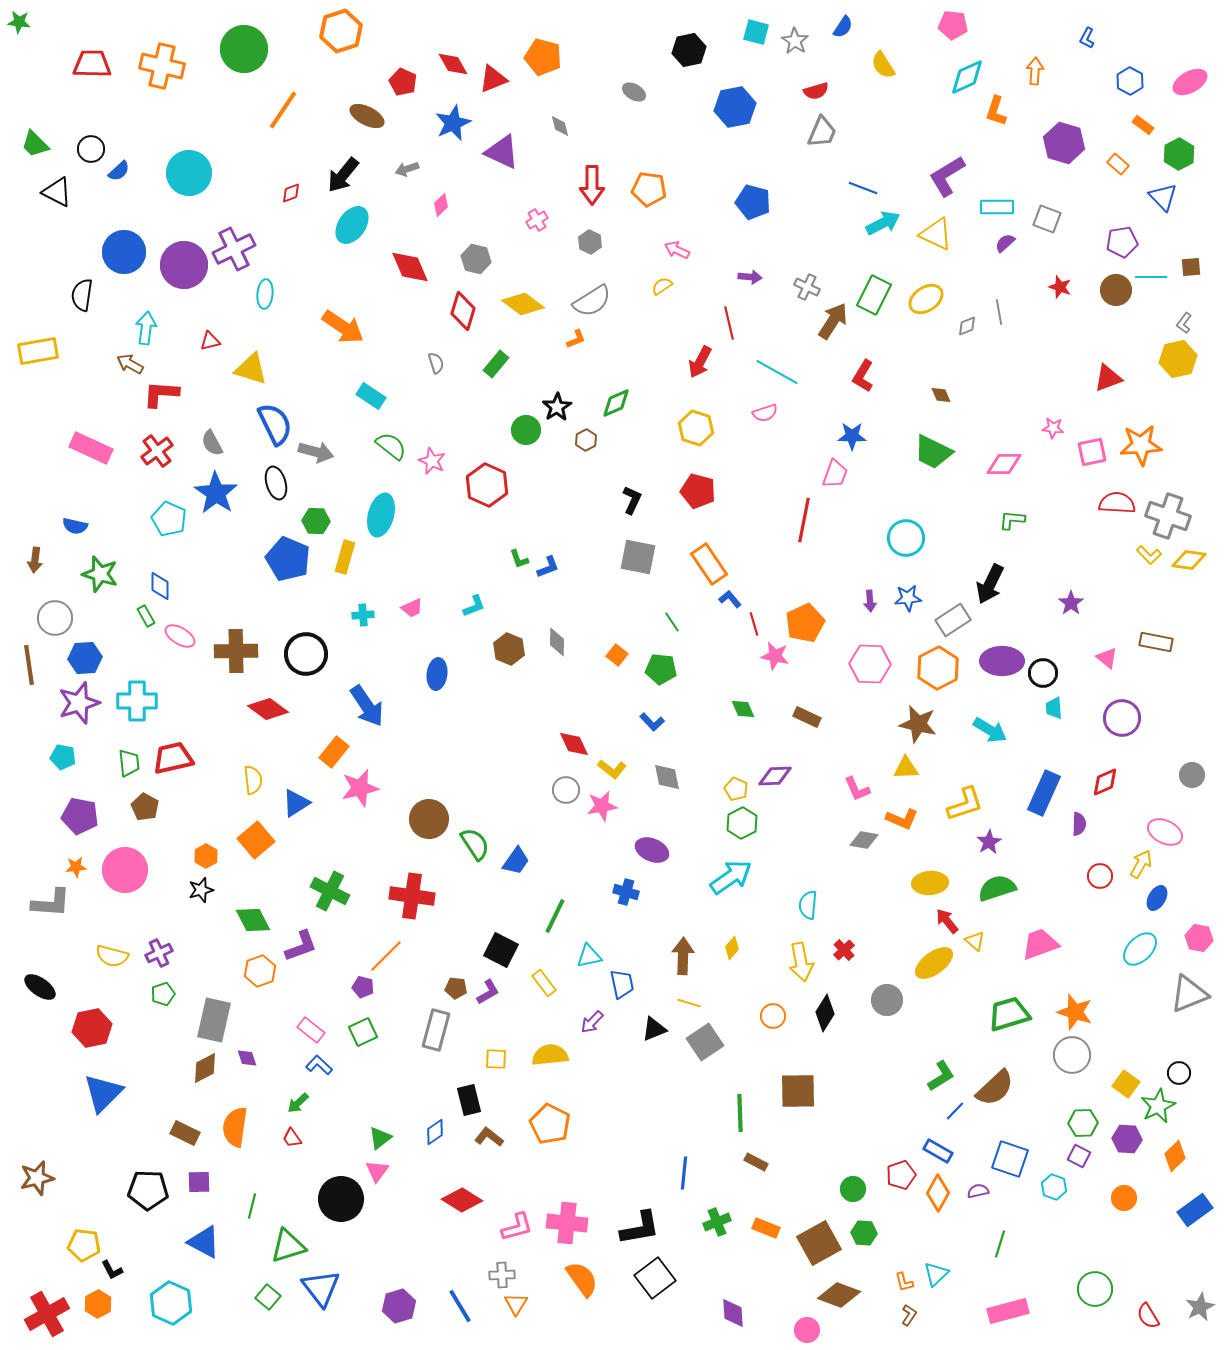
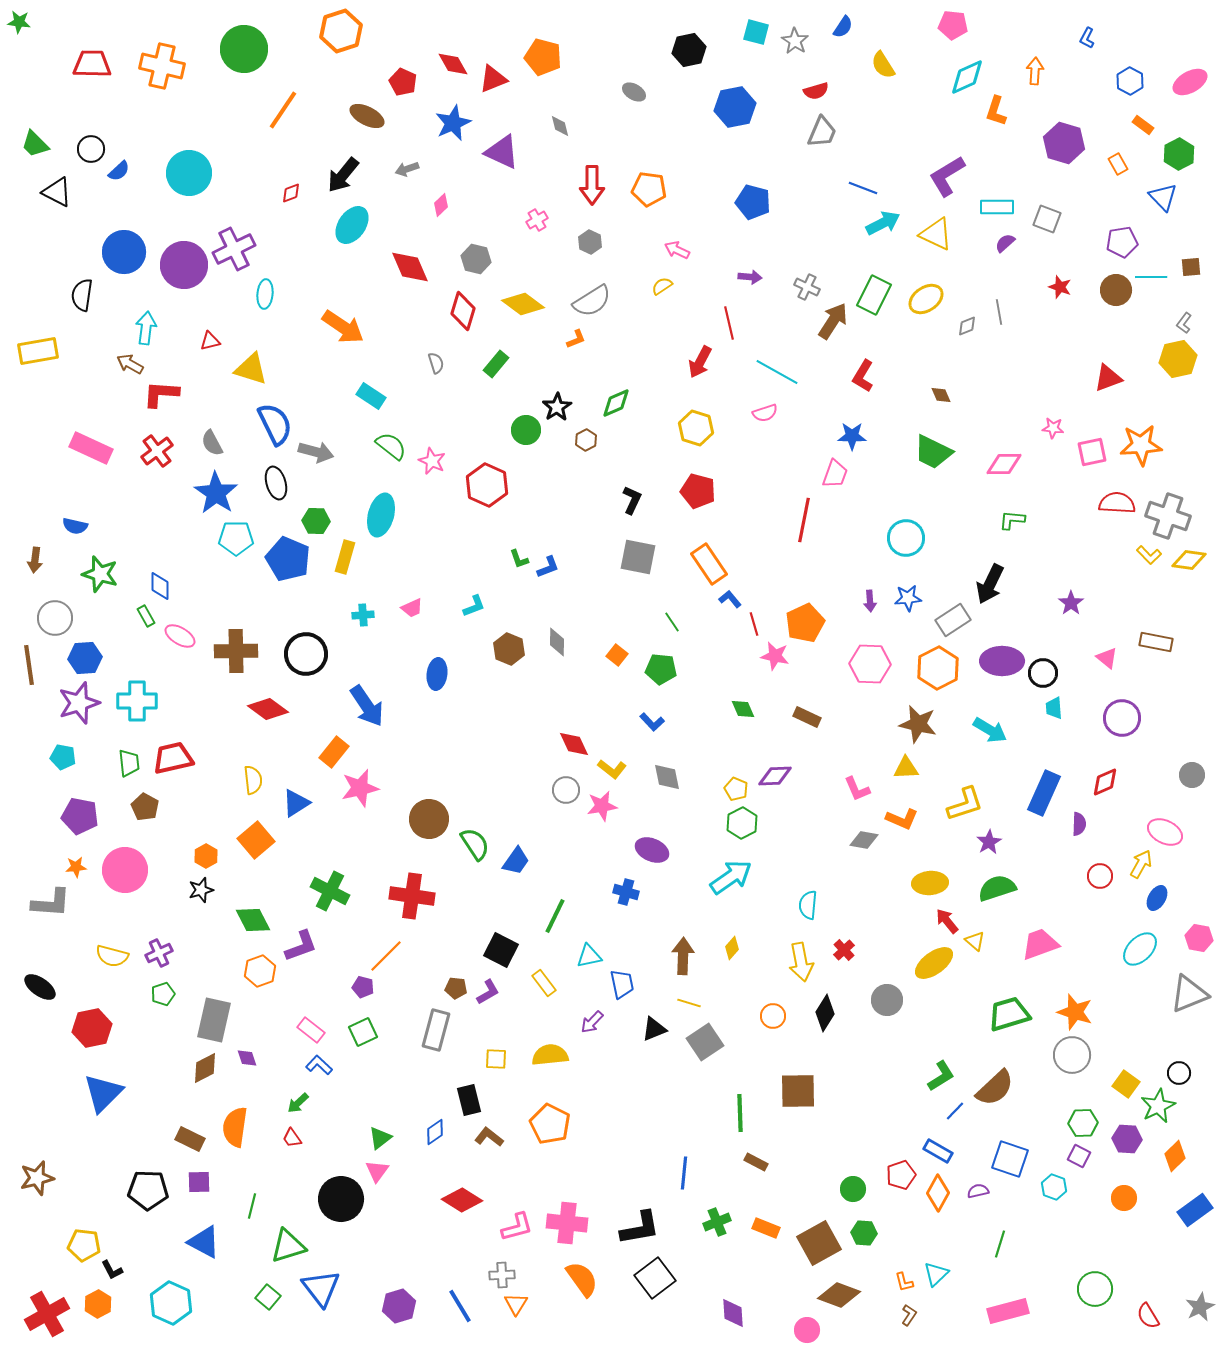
orange rectangle at (1118, 164): rotated 20 degrees clockwise
cyan pentagon at (169, 519): moved 67 px right, 19 px down; rotated 24 degrees counterclockwise
brown rectangle at (185, 1133): moved 5 px right, 6 px down
